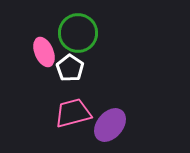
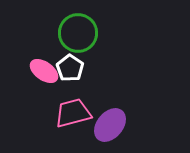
pink ellipse: moved 19 px down; rotated 32 degrees counterclockwise
